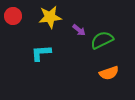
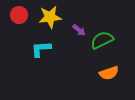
red circle: moved 6 px right, 1 px up
cyan L-shape: moved 4 px up
